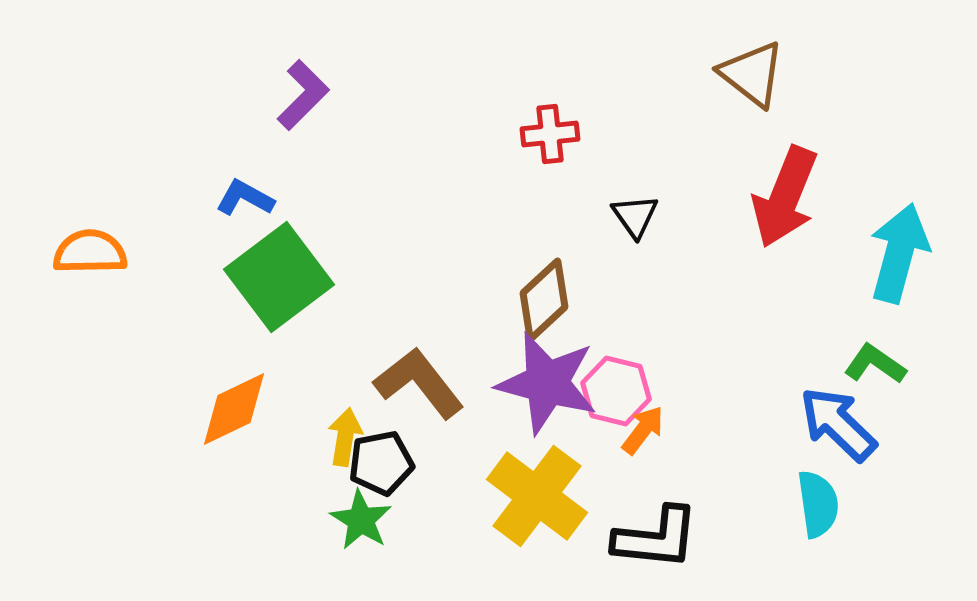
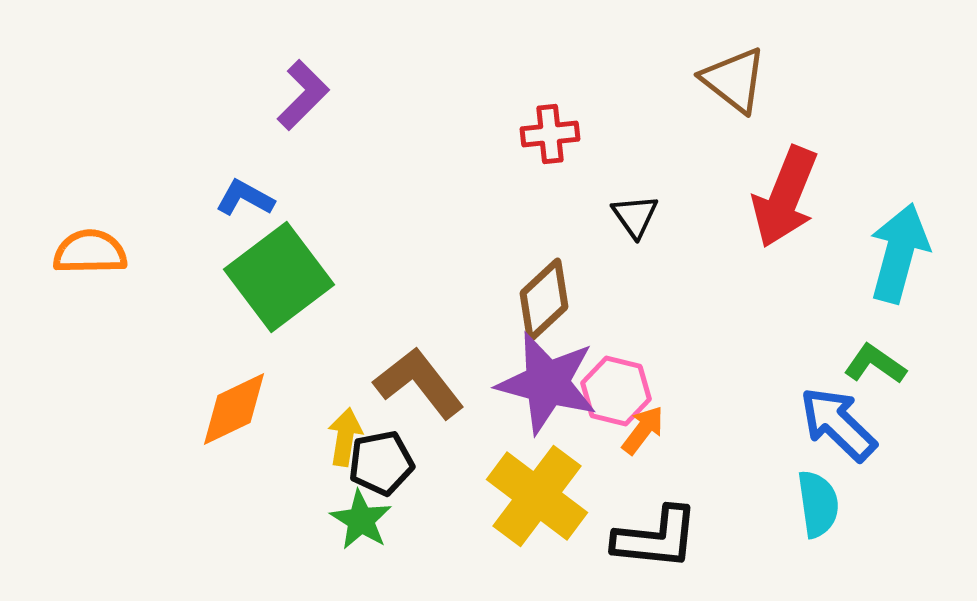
brown triangle: moved 18 px left, 6 px down
